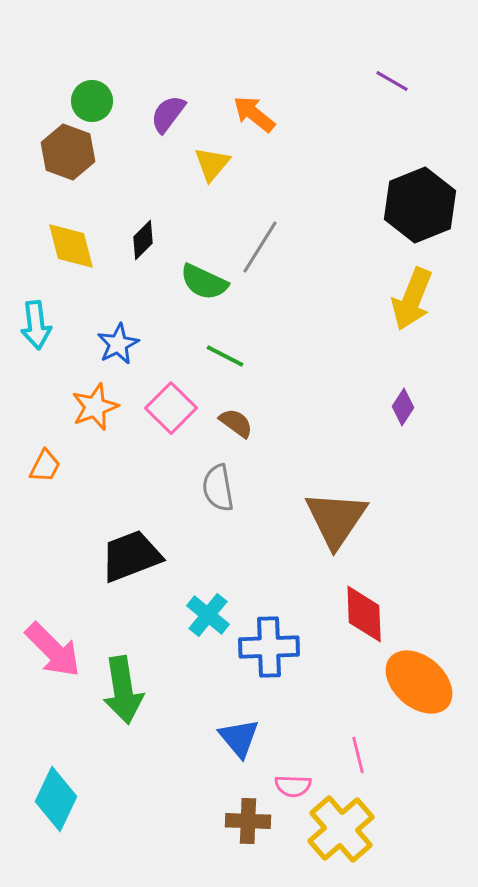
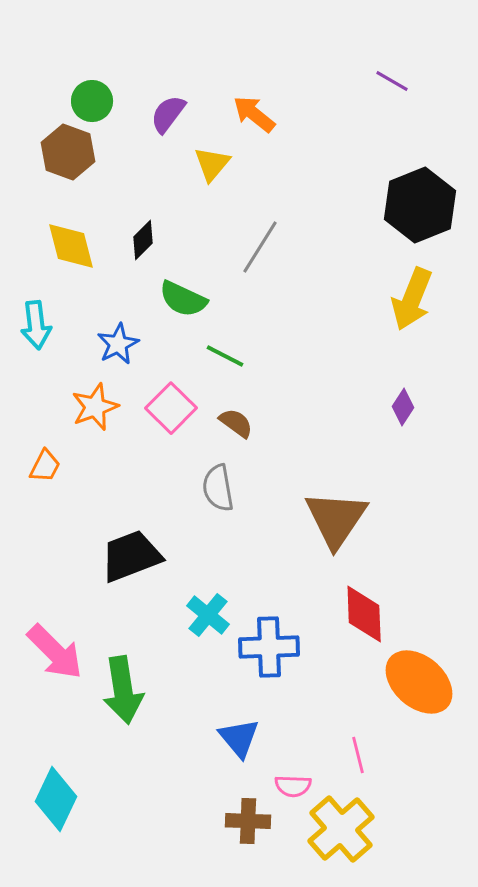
green semicircle: moved 21 px left, 17 px down
pink arrow: moved 2 px right, 2 px down
